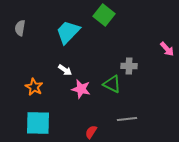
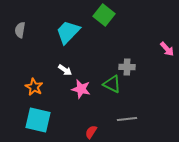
gray semicircle: moved 2 px down
gray cross: moved 2 px left, 1 px down
cyan square: moved 3 px up; rotated 12 degrees clockwise
